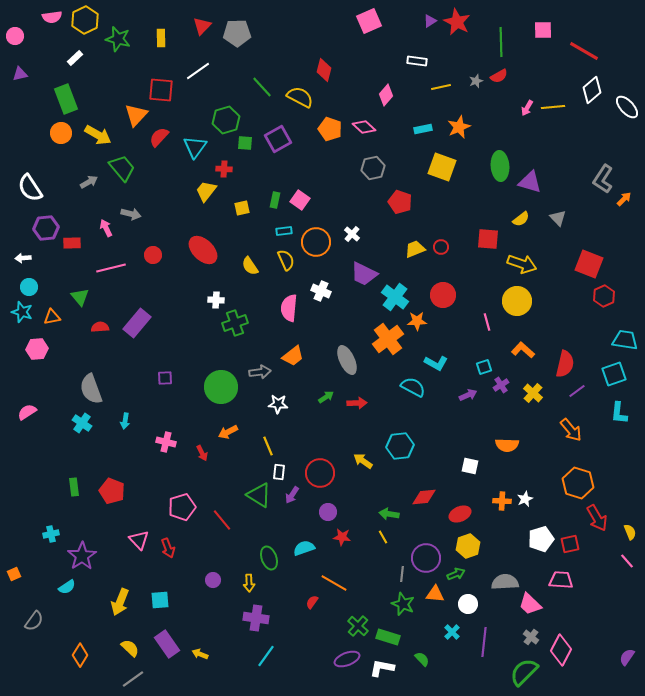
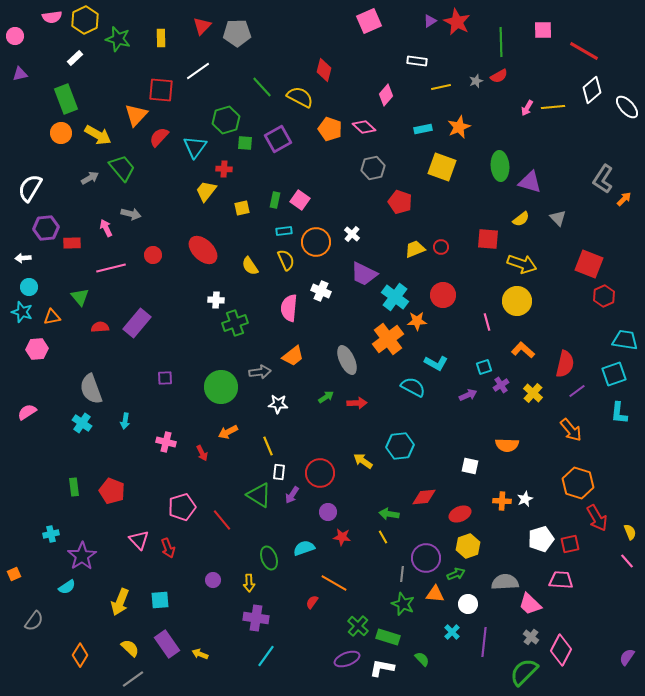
gray arrow at (89, 182): moved 1 px right, 4 px up
white semicircle at (30, 188): rotated 64 degrees clockwise
